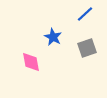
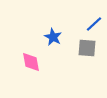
blue line: moved 9 px right, 10 px down
gray square: rotated 24 degrees clockwise
